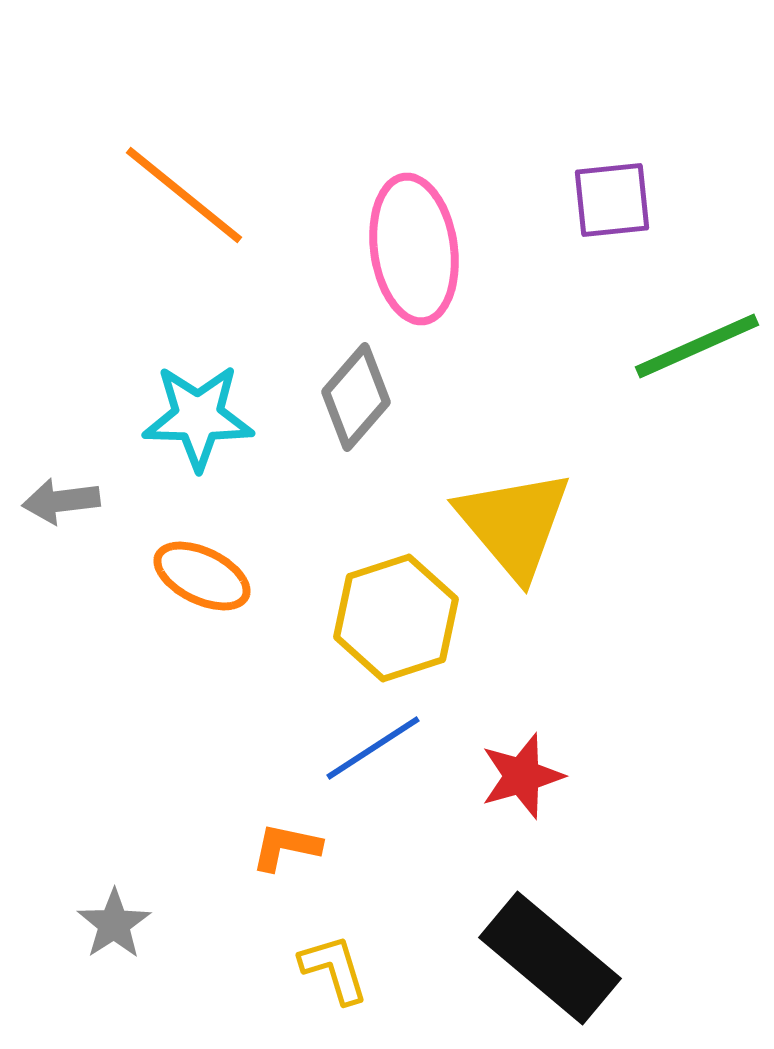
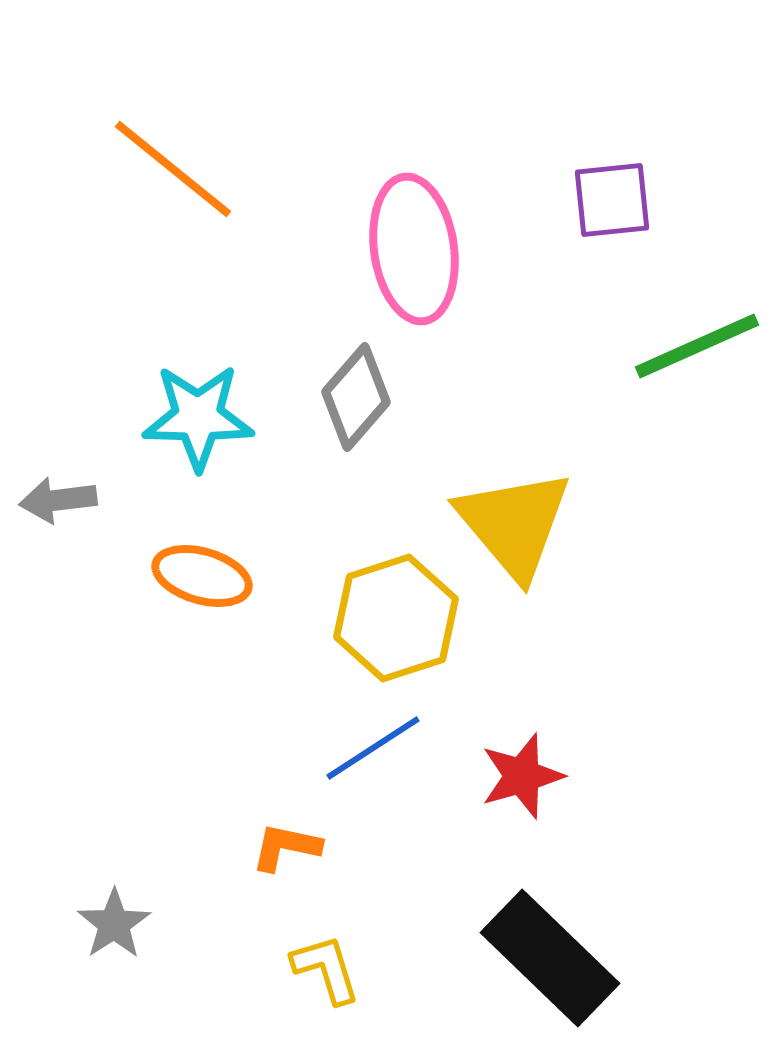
orange line: moved 11 px left, 26 px up
gray arrow: moved 3 px left, 1 px up
orange ellipse: rotated 10 degrees counterclockwise
black rectangle: rotated 4 degrees clockwise
yellow L-shape: moved 8 px left
